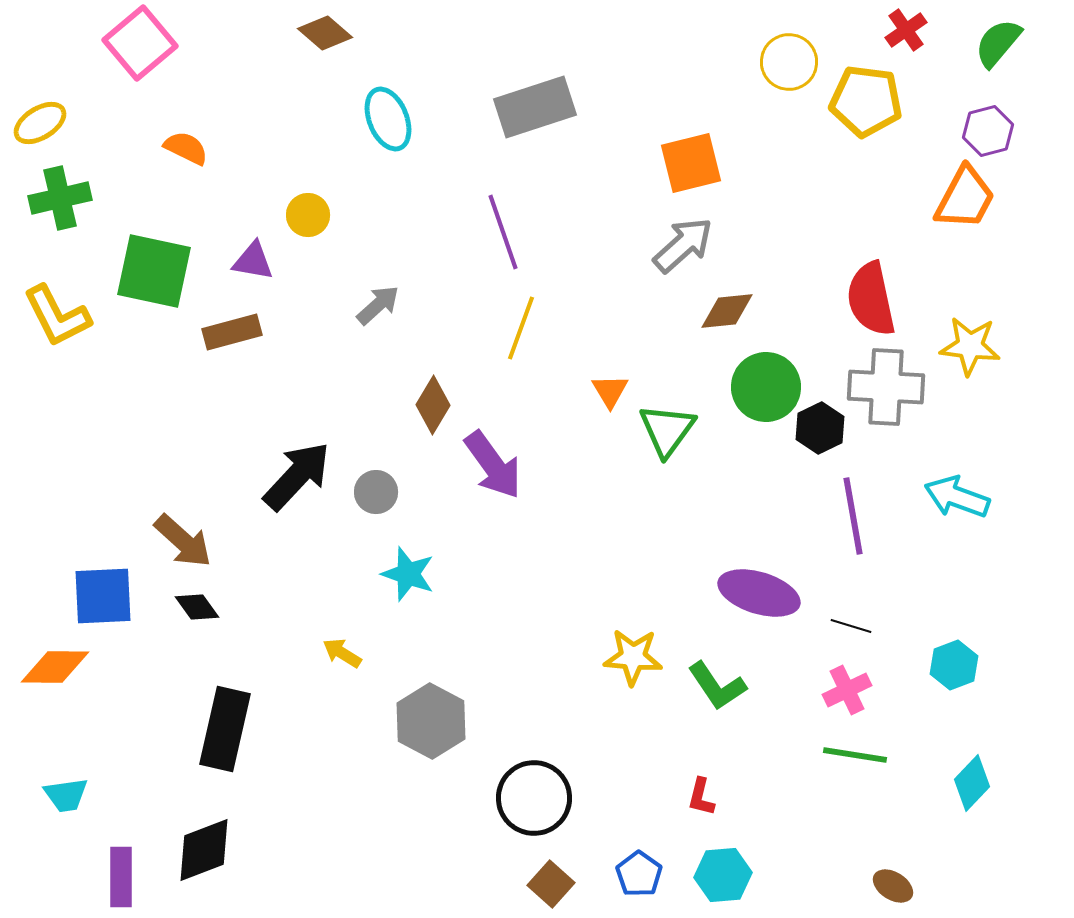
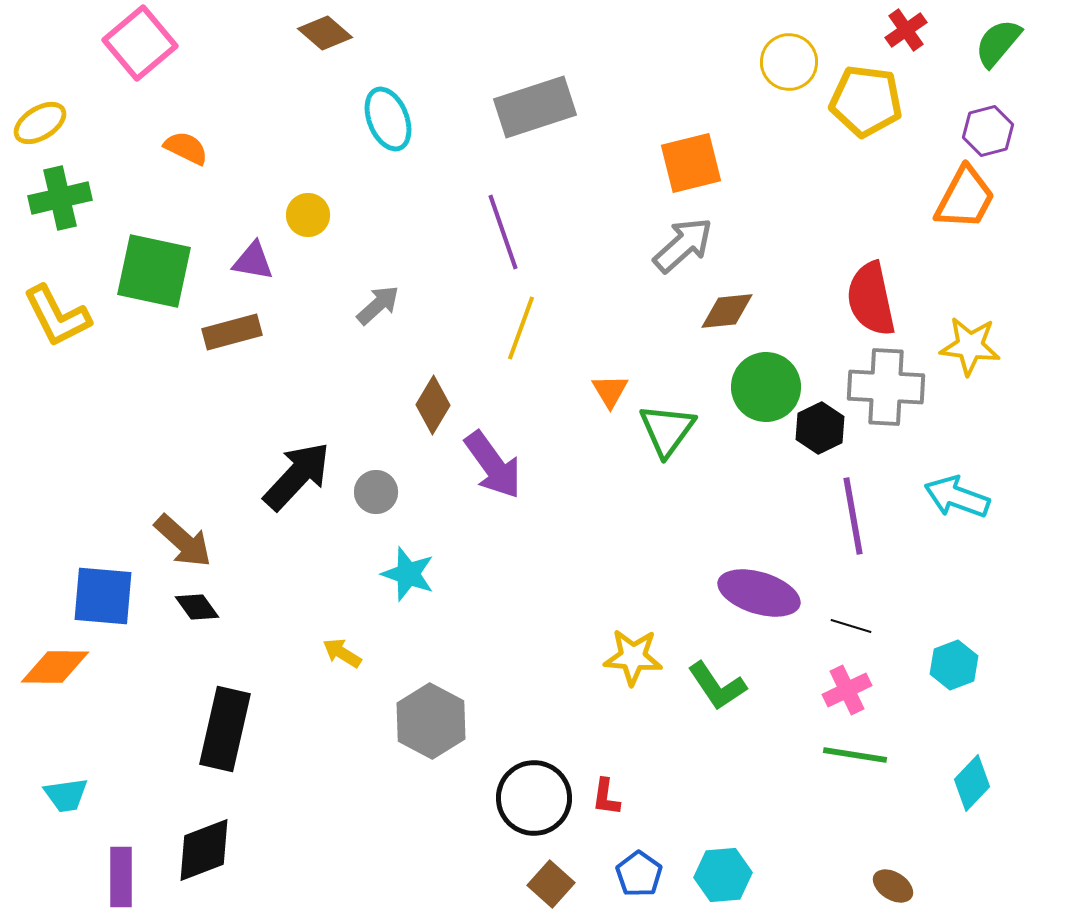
blue square at (103, 596): rotated 8 degrees clockwise
red L-shape at (701, 797): moved 95 px left; rotated 6 degrees counterclockwise
